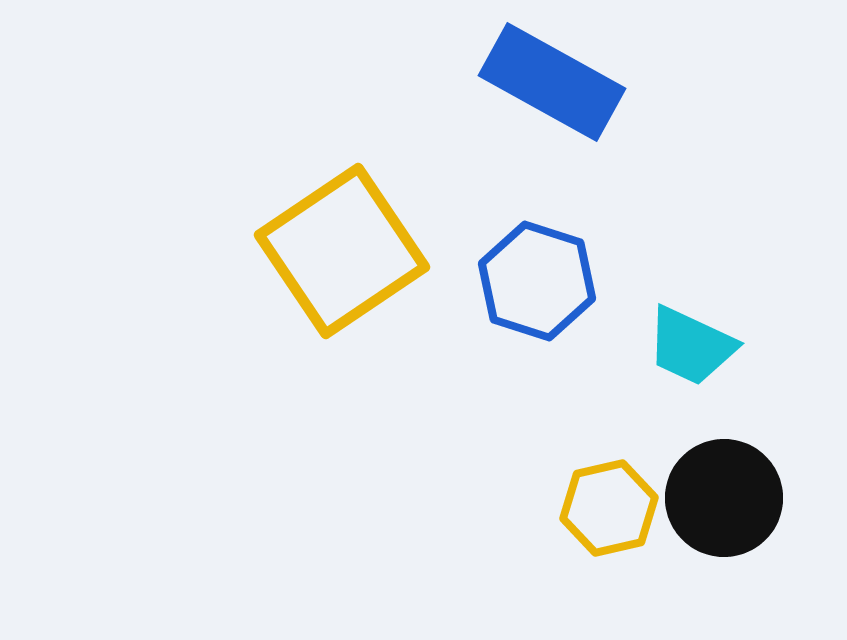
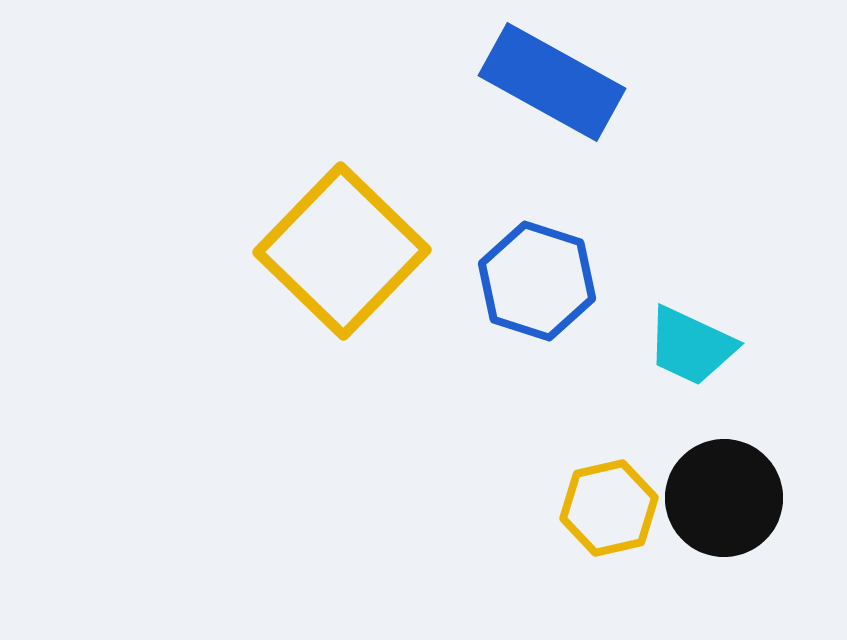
yellow square: rotated 12 degrees counterclockwise
